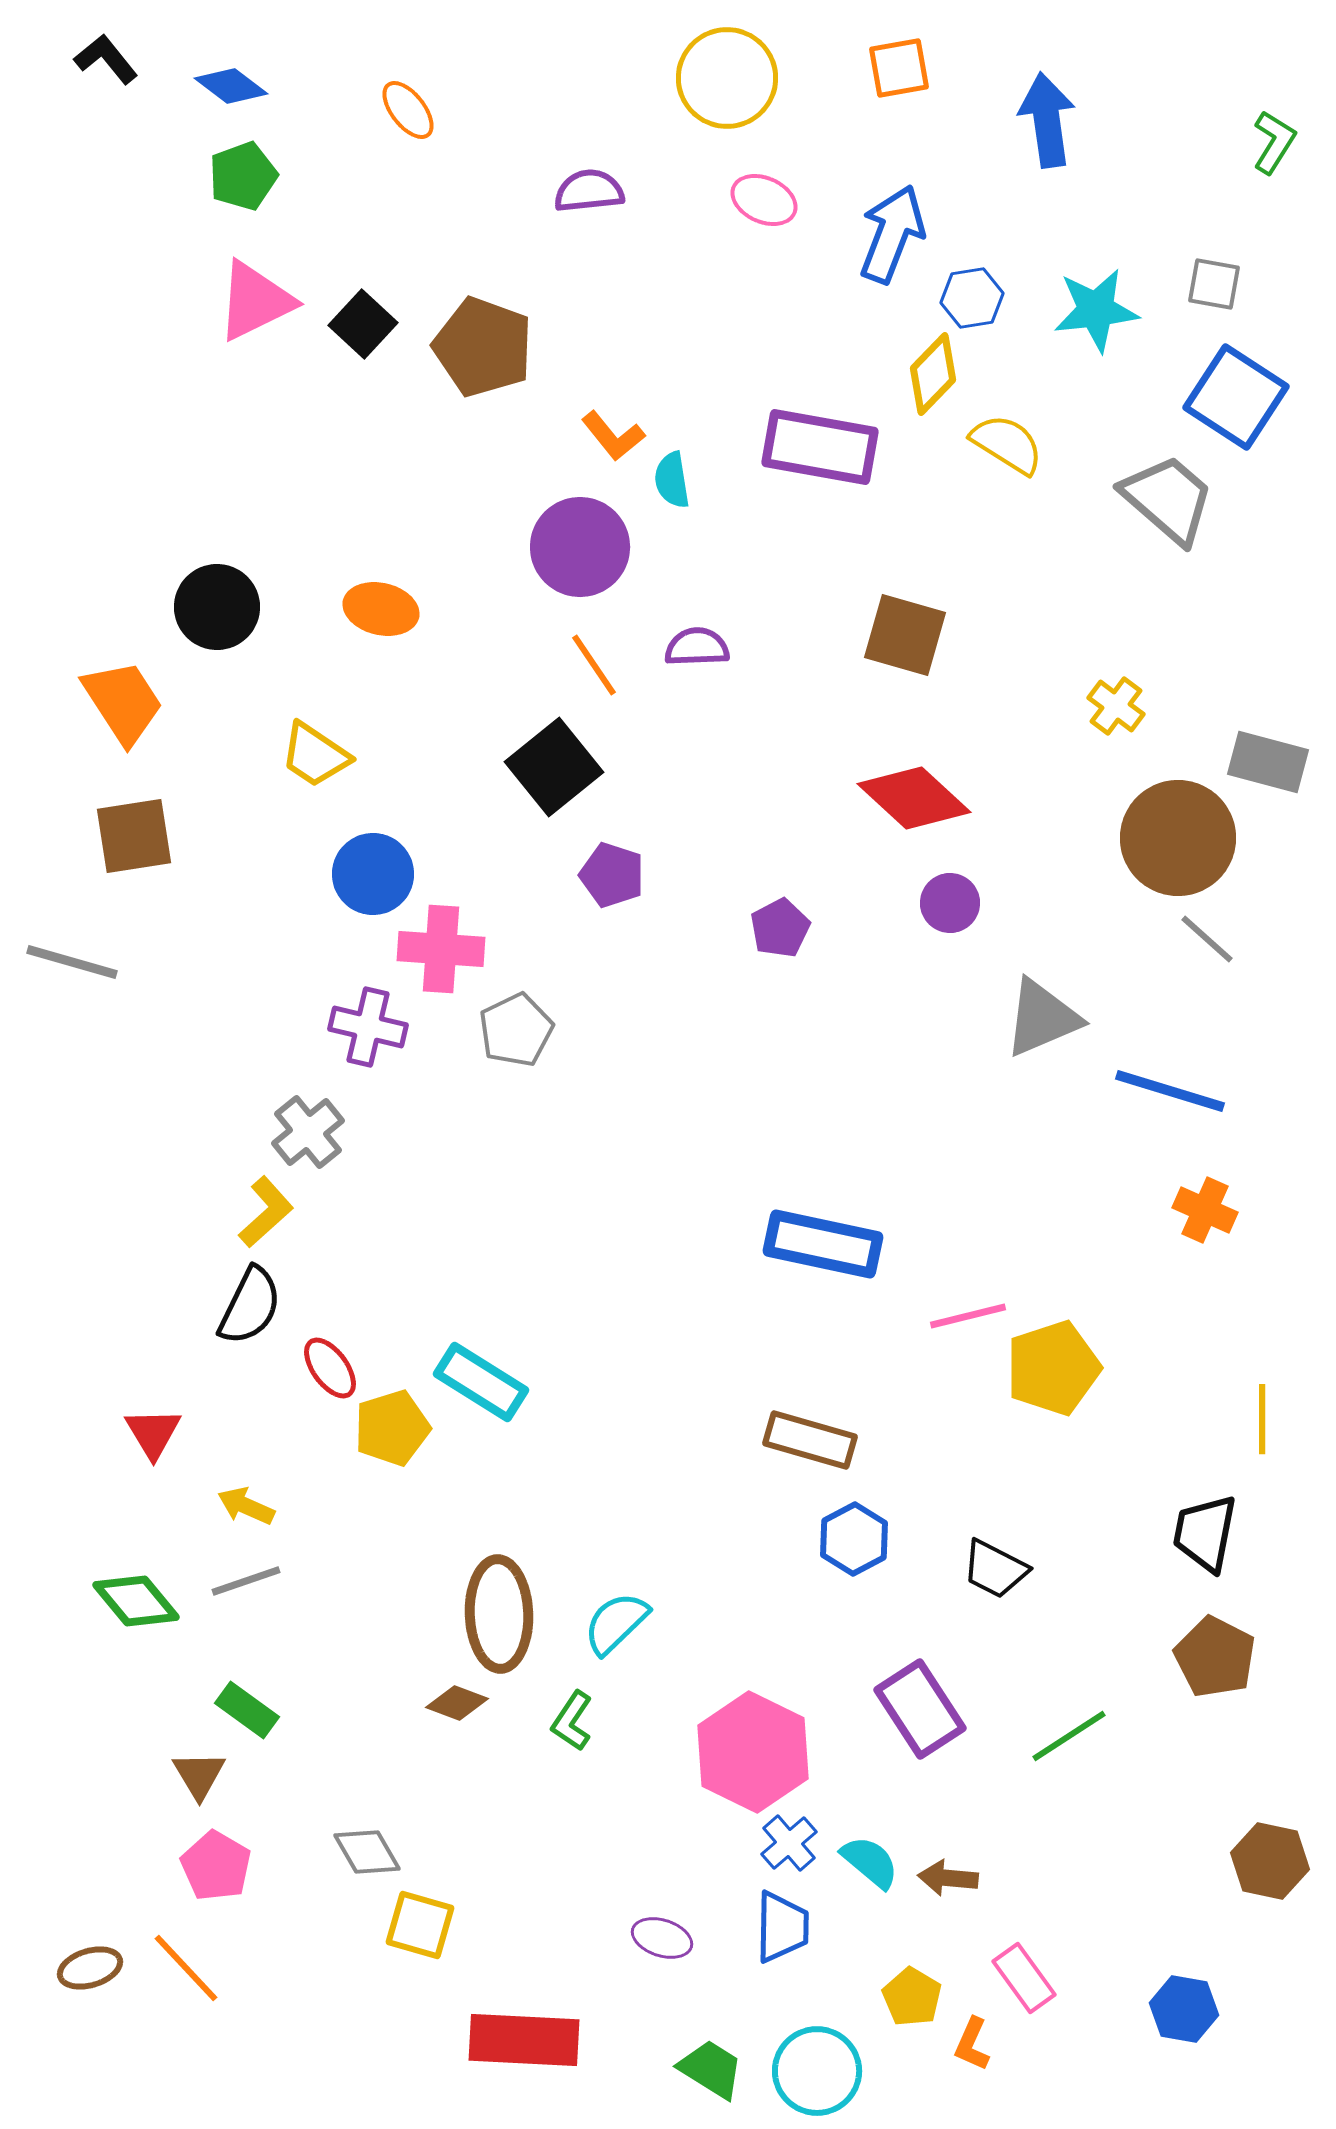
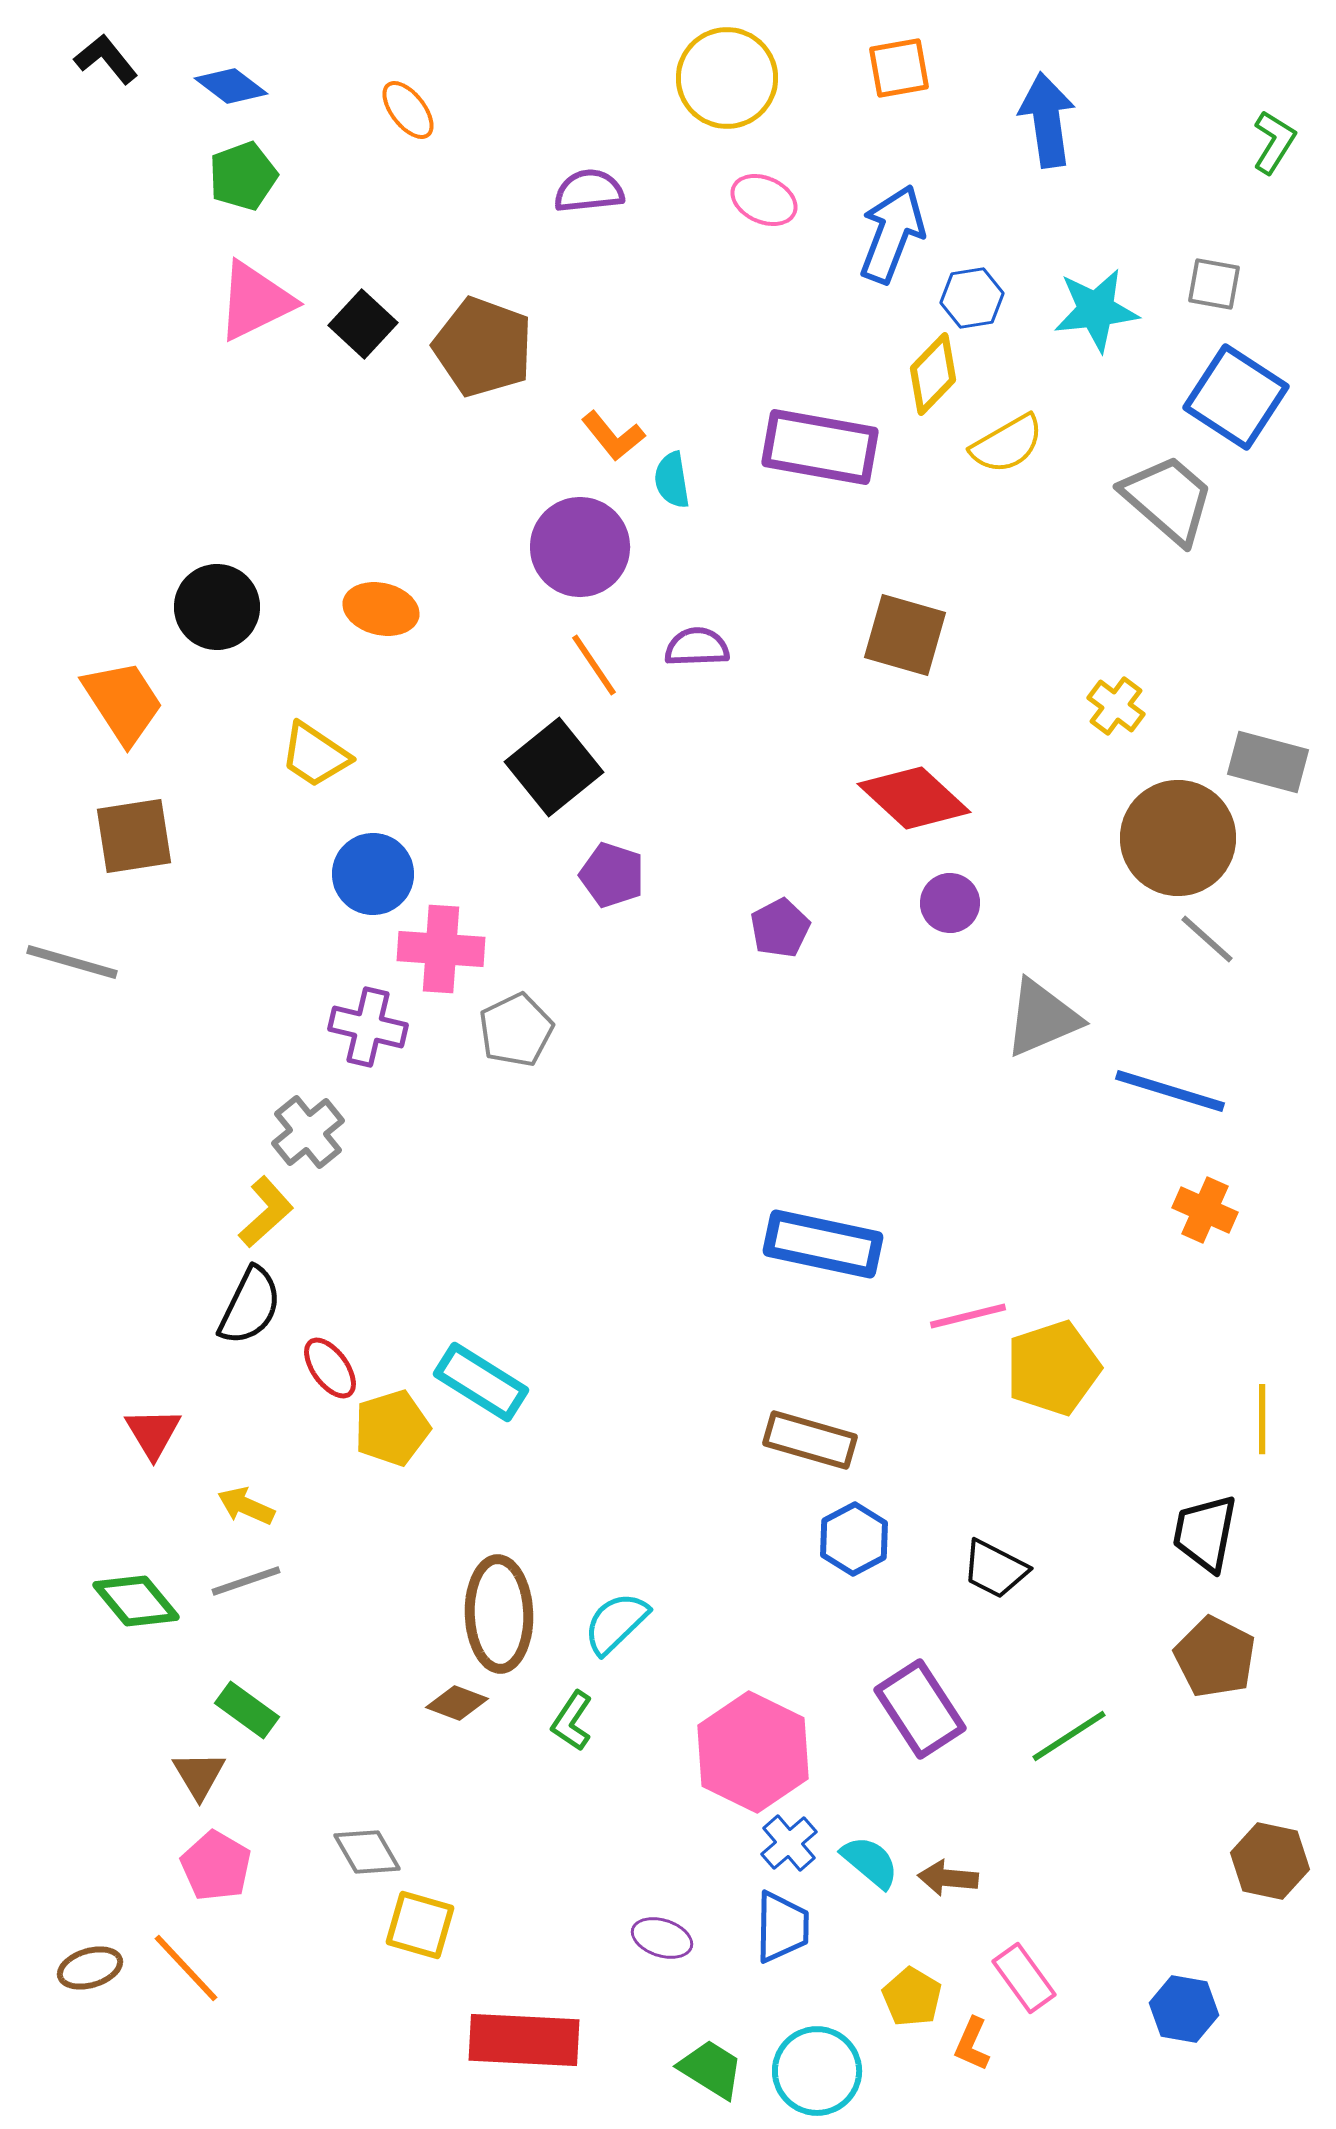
yellow semicircle at (1007, 444): rotated 118 degrees clockwise
